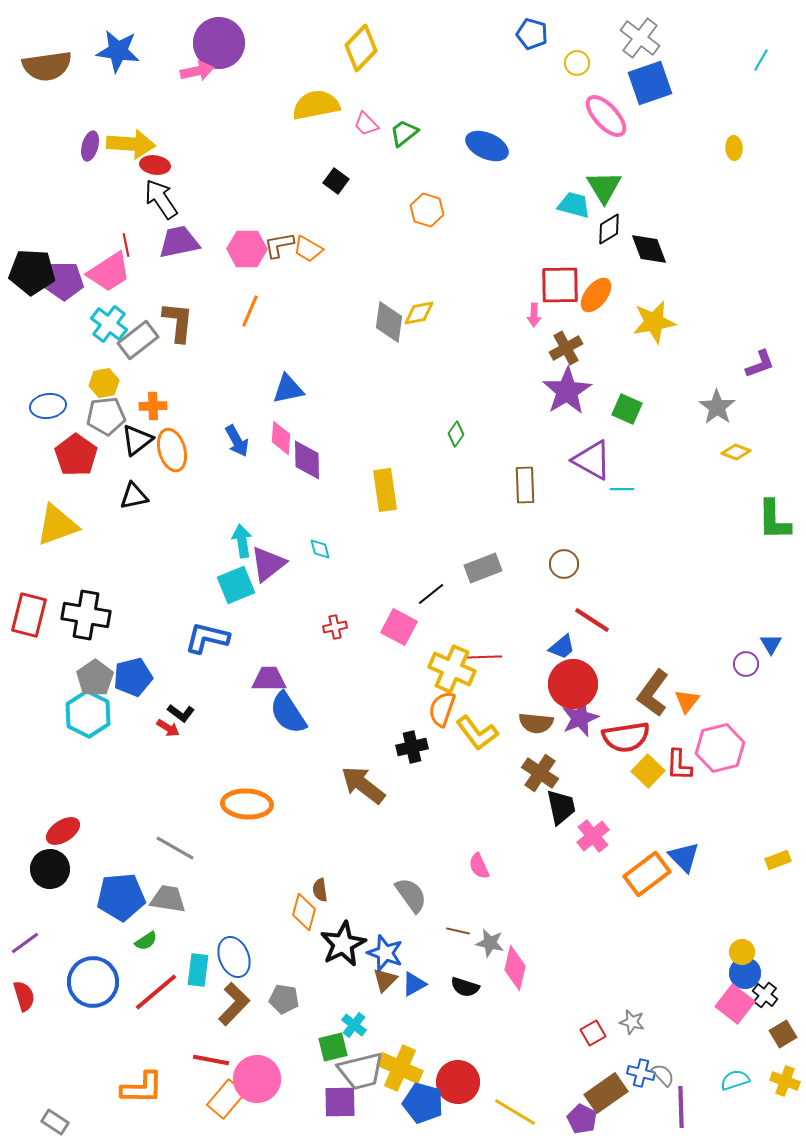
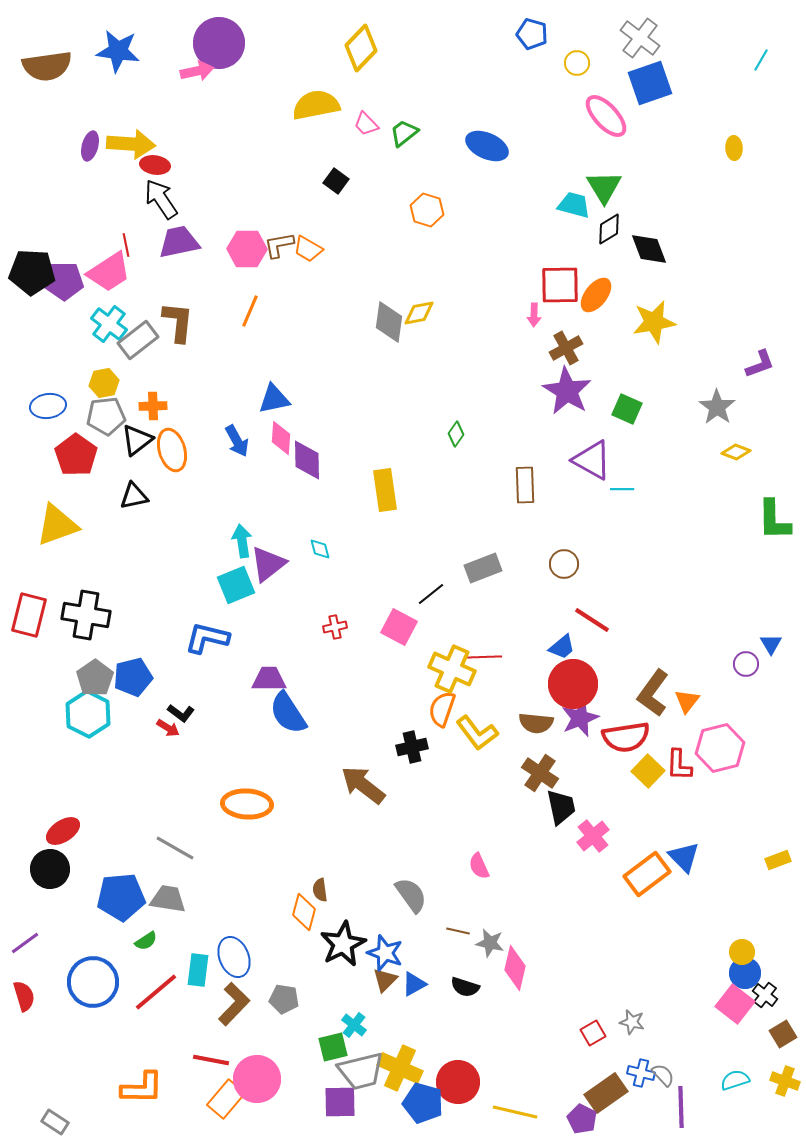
blue triangle at (288, 389): moved 14 px left, 10 px down
purple star at (567, 391): rotated 9 degrees counterclockwise
yellow line at (515, 1112): rotated 18 degrees counterclockwise
